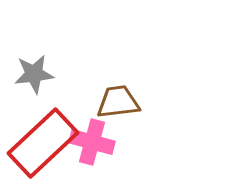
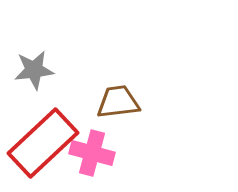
gray star: moved 4 px up
pink cross: moved 11 px down
